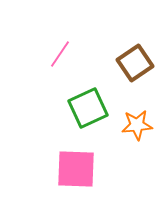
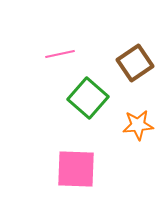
pink line: rotated 44 degrees clockwise
green square: moved 10 px up; rotated 24 degrees counterclockwise
orange star: moved 1 px right
